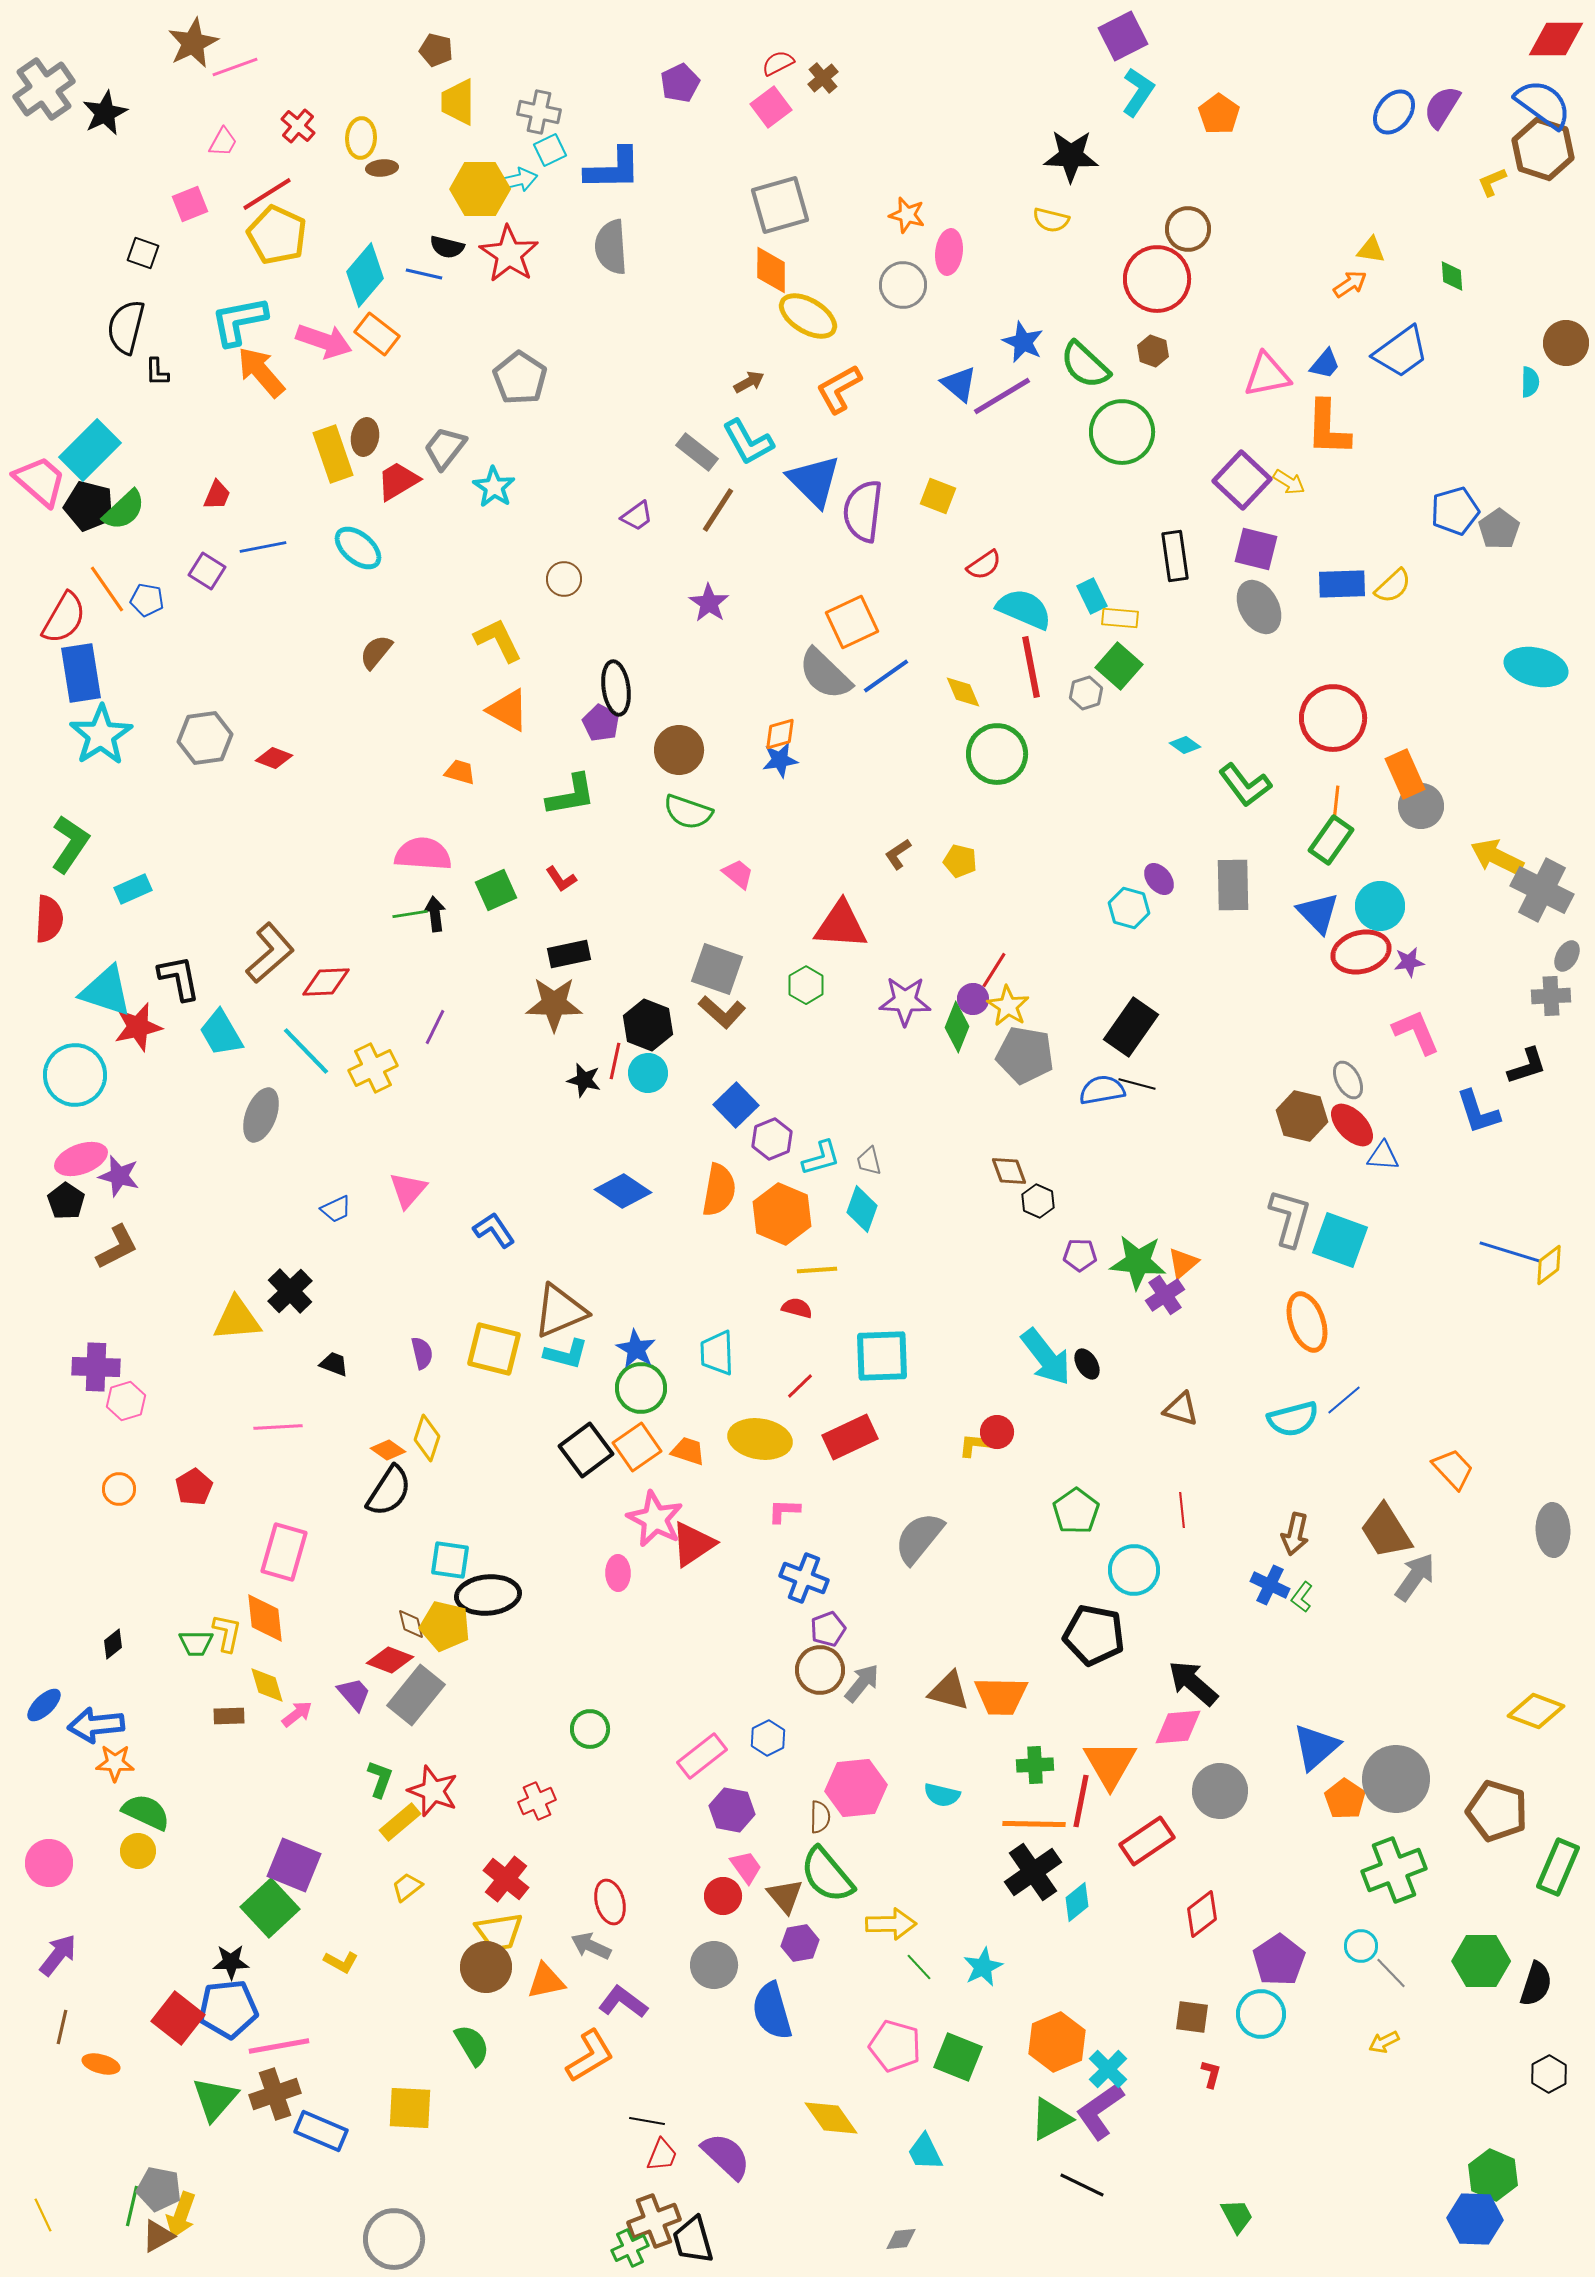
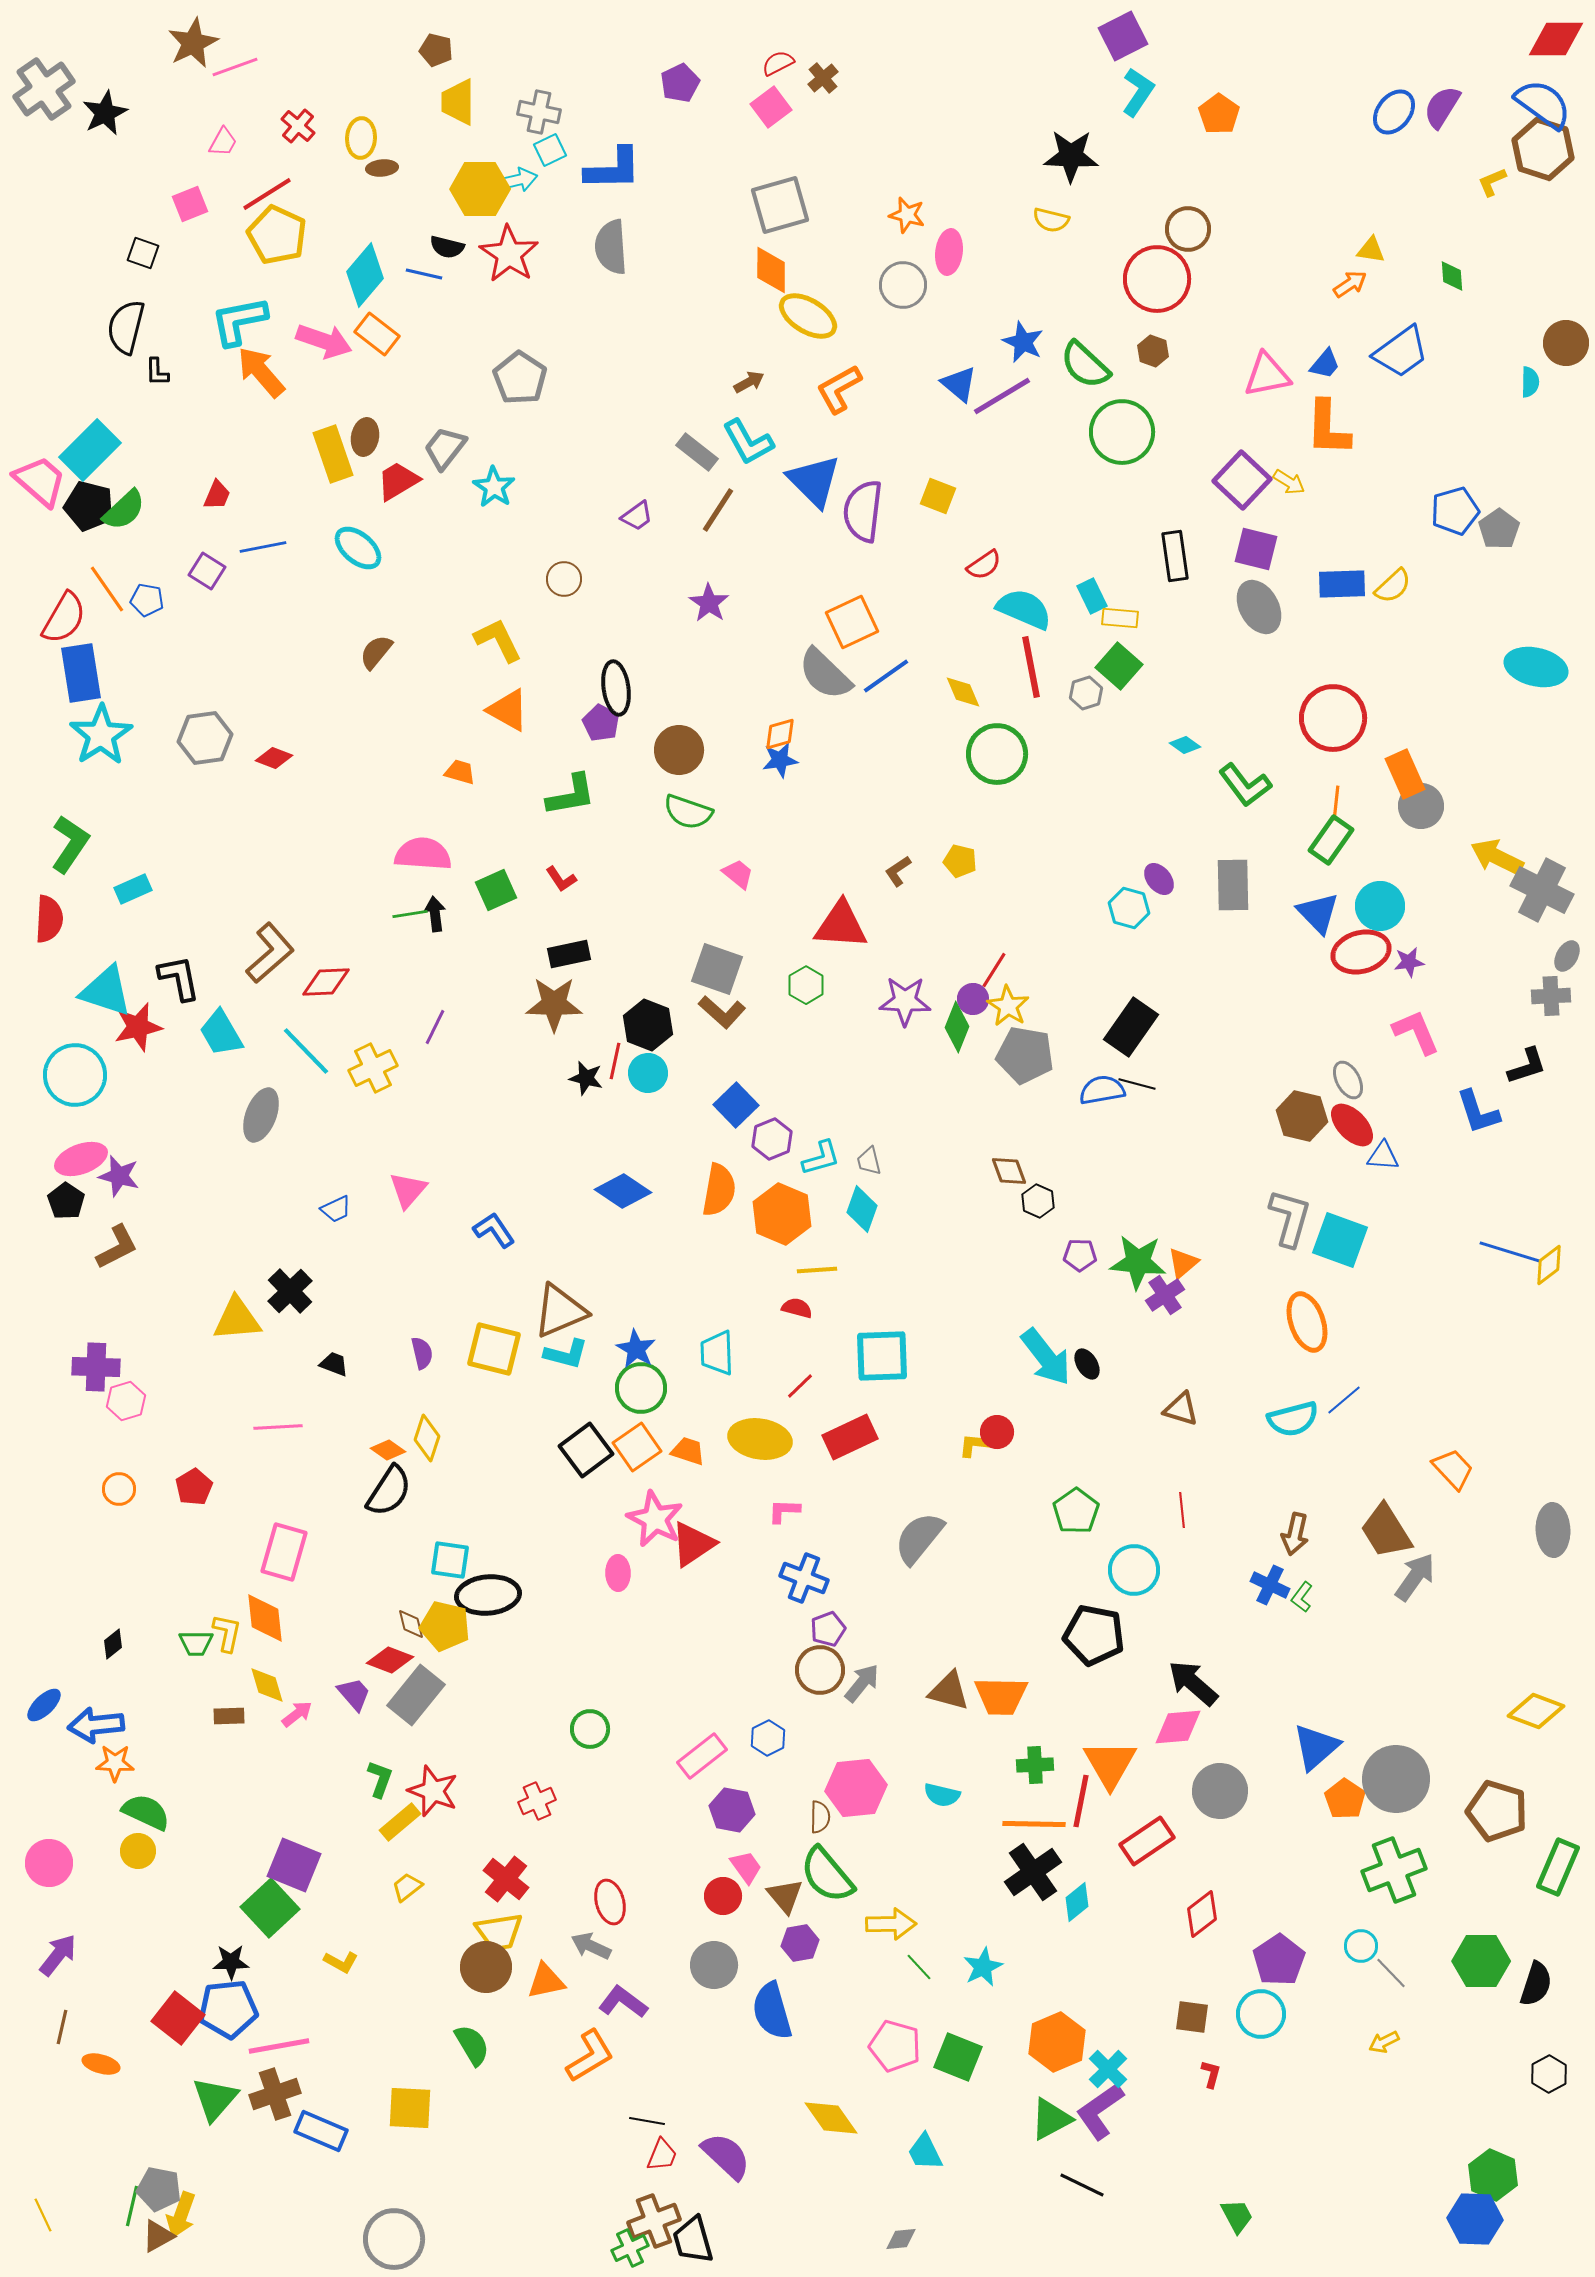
brown L-shape at (898, 854): moved 17 px down
black star at (584, 1080): moved 2 px right, 2 px up
